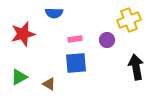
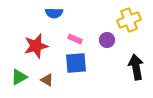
red star: moved 13 px right, 12 px down
pink rectangle: rotated 32 degrees clockwise
brown triangle: moved 2 px left, 4 px up
